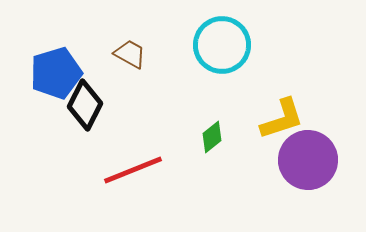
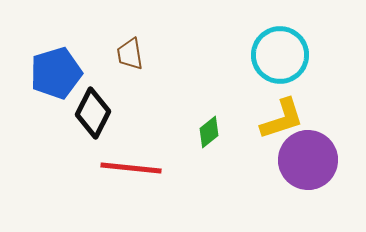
cyan circle: moved 58 px right, 10 px down
brown trapezoid: rotated 128 degrees counterclockwise
black diamond: moved 8 px right, 8 px down
green diamond: moved 3 px left, 5 px up
red line: moved 2 px left, 2 px up; rotated 28 degrees clockwise
